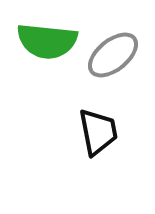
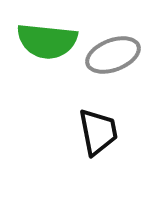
gray ellipse: rotated 18 degrees clockwise
